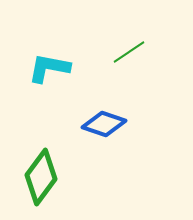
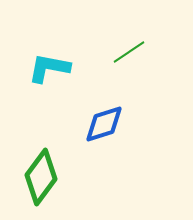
blue diamond: rotated 36 degrees counterclockwise
